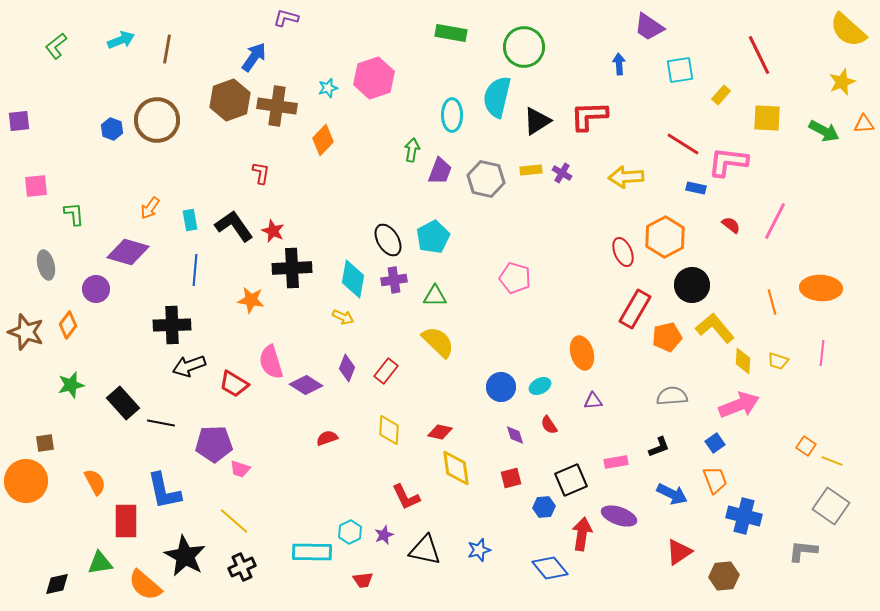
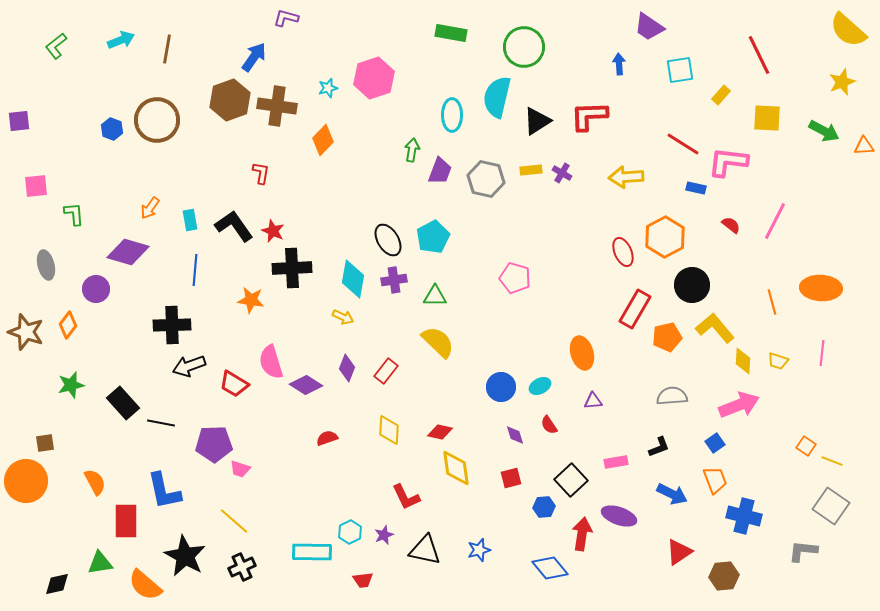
orange triangle at (864, 124): moved 22 px down
black square at (571, 480): rotated 20 degrees counterclockwise
